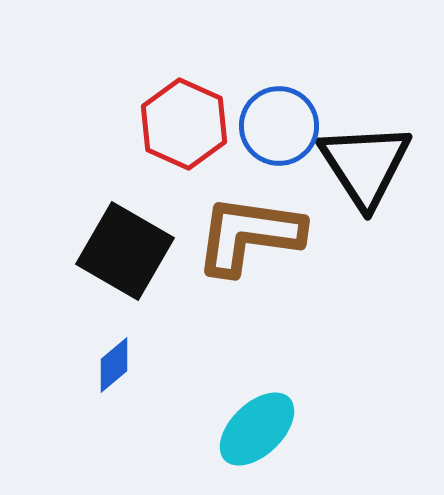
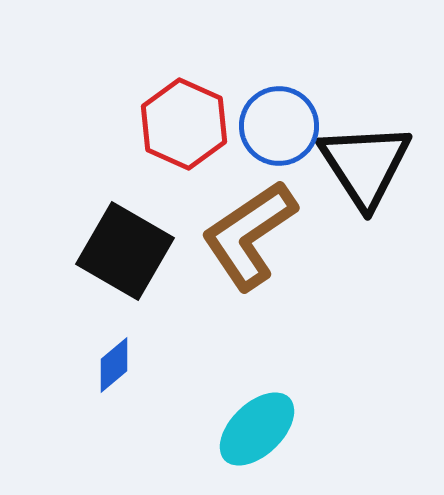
brown L-shape: rotated 42 degrees counterclockwise
